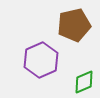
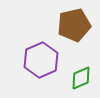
green diamond: moved 3 px left, 4 px up
